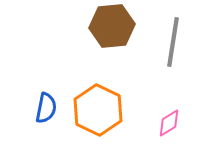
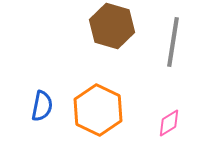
brown hexagon: rotated 21 degrees clockwise
blue semicircle: moved 4 px left, 2 px up
